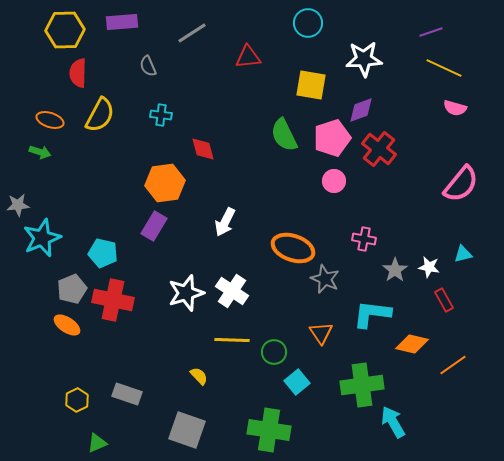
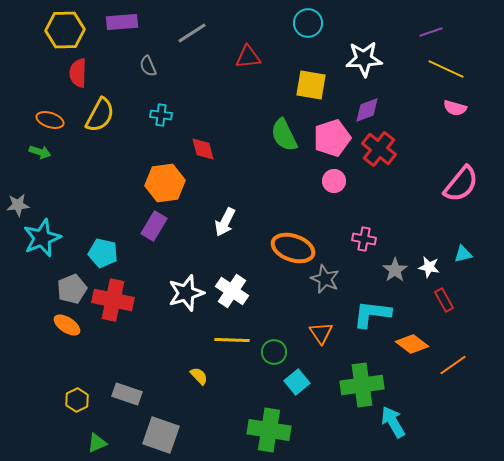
yellow line at (444, 68): moved 2 px right, 1 px down
purple diamond at (361, 110): moved 6 px right
orange diamond at (412, 344): rotated 24 degrees clockwise
gray square at (187, 430): moved 26 px left, 5 px down
